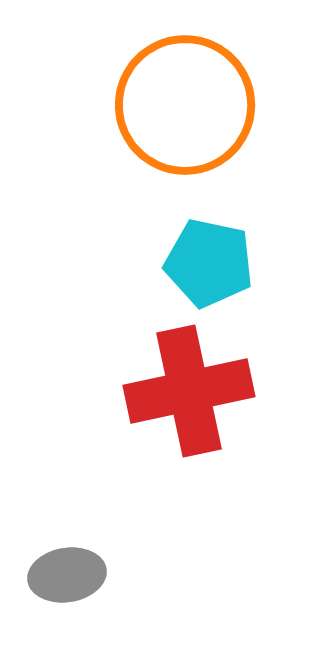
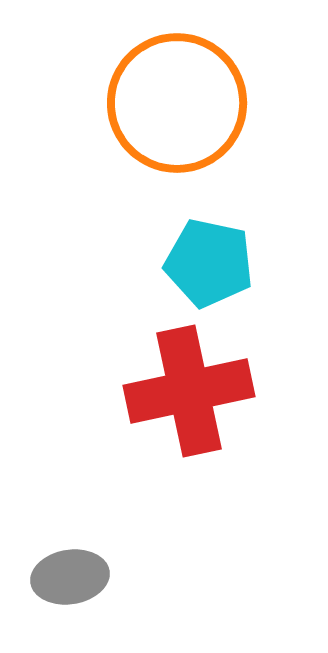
orange circle: moved 8 px left, 2 px up
gray ellipse: moved 3 px right, 2 px down
